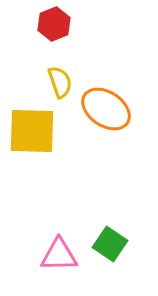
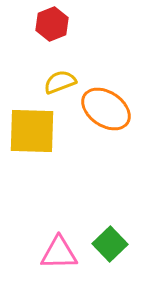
red hexagon: moved 2 px left
yellow semicircle: rotated 92 degrees counterclockwise
green square: rotated 12 degrees clockwise
pink triangle: moved 2 px up
